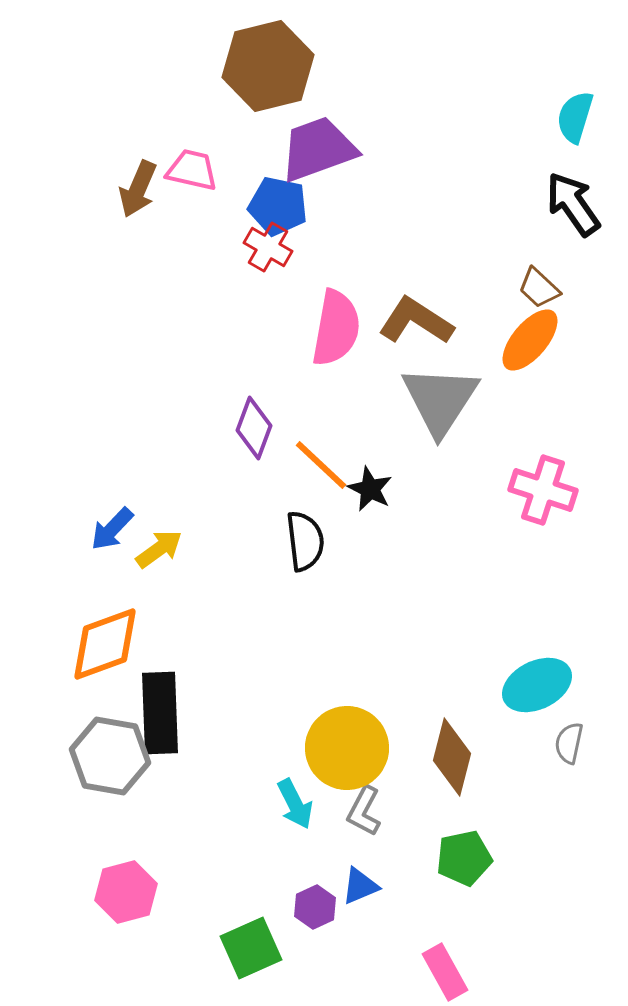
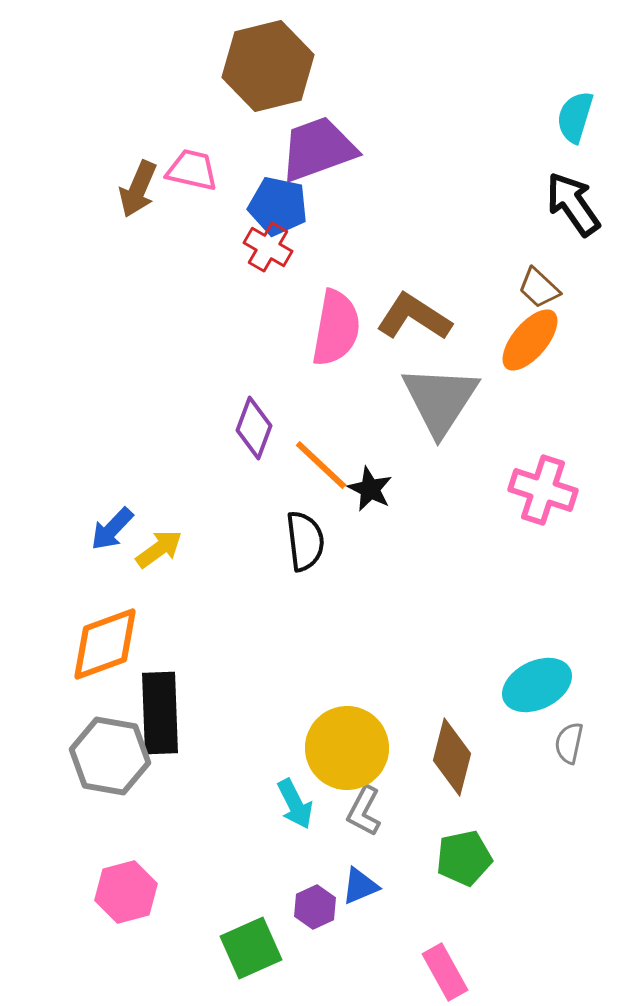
brown L-shape: moved 2 px left, 4 px up
